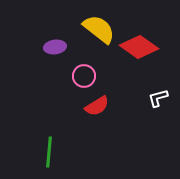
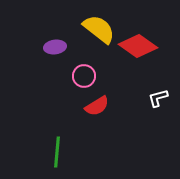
red diamond: moved 1 px left, 1 px up
green line: moved 8 px right
